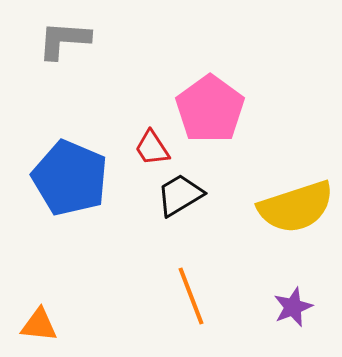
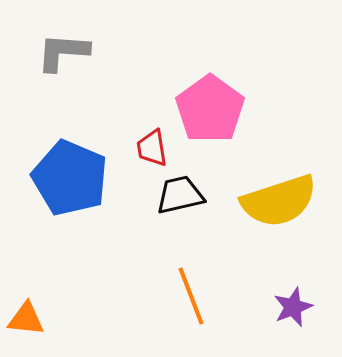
gray L-shape: moved 1 px left, 12 px down
red trapezoid: rotated 24 degrees clockwise
black trapezoid: rotated 18 degrees clockwise
yellow semicircle: moved 17 px left, 6 px up
orange triangle: moved 13 px left, 6 px up
